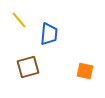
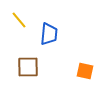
brown square: rotated 15 degrees clockwise
